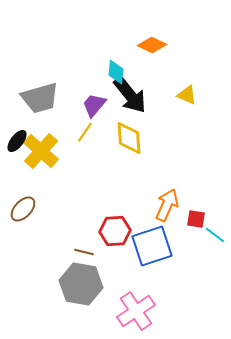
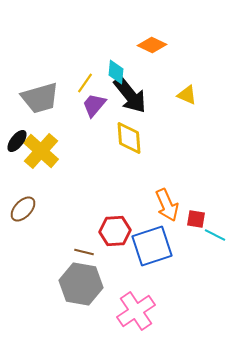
yellow line: moved 49 px up
orange arrow: rotated 132 degrees clockwise
cyan line: rotated 10 degrees counterclockwise
